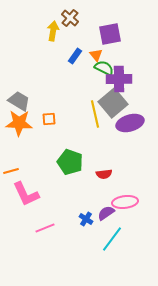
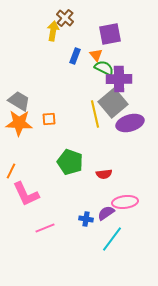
brown cross: moved 5 px left
blue rectangle: rotated 14 degrees counterclockwise
orange line: rotated 49 degrees counterclockwise
blue cross: rotated 24 degrees counterclockwise
